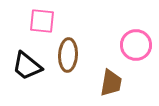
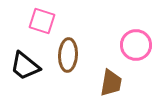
pink square: rotated 12 degrees clockwise
black trapezoid: moved 2 px left
